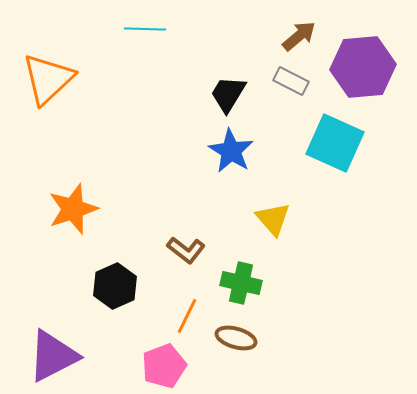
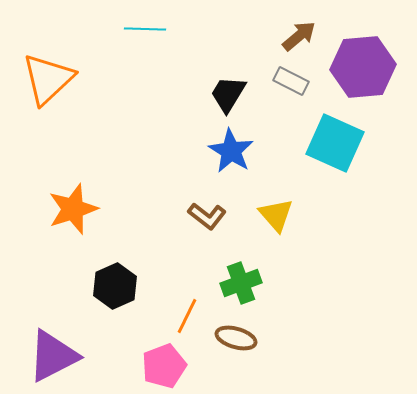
yellow triangle: moved 3 px right, 4 px up
brown L-shape: moved 21 px right, 34 px up
green cross: rotated 33 degrees counterclockwise
